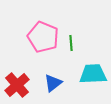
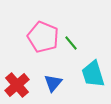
green line: rotated 35 degrees counterclockwise
cyan trapezoid: rotated 104 degrees counterclockwise
blue triangle: rotated 12 degrees counterclockwise
